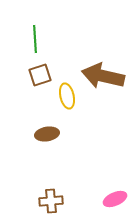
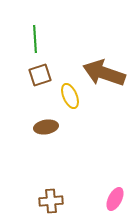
brown arrow: moved 1 px right, 3 px up; rotated 6 degrees clockwise
yellow ellipse: moved 3 px right; rotated 10 degrees counterclockwise
brown ellipse: moved 1 px left, 7 px up
pink ellipse: rotated 40 degrees counterclockwise
